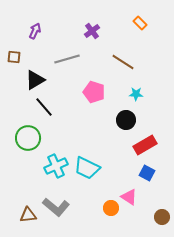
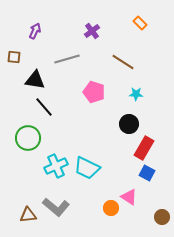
black triangle: rotated 40 degrees clockwise
black circle: moved 3 px right, 4 px down
red rectangle: moved 1 px left, 3 px down; rotated 30 degrees counterclockwise
